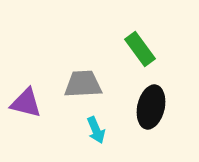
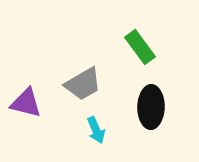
green rectangle: moved 2 px up
gray trapezoid: rotated 153 degrees clockwise
black ellipse: rotated 12 degrees counterclockwise
